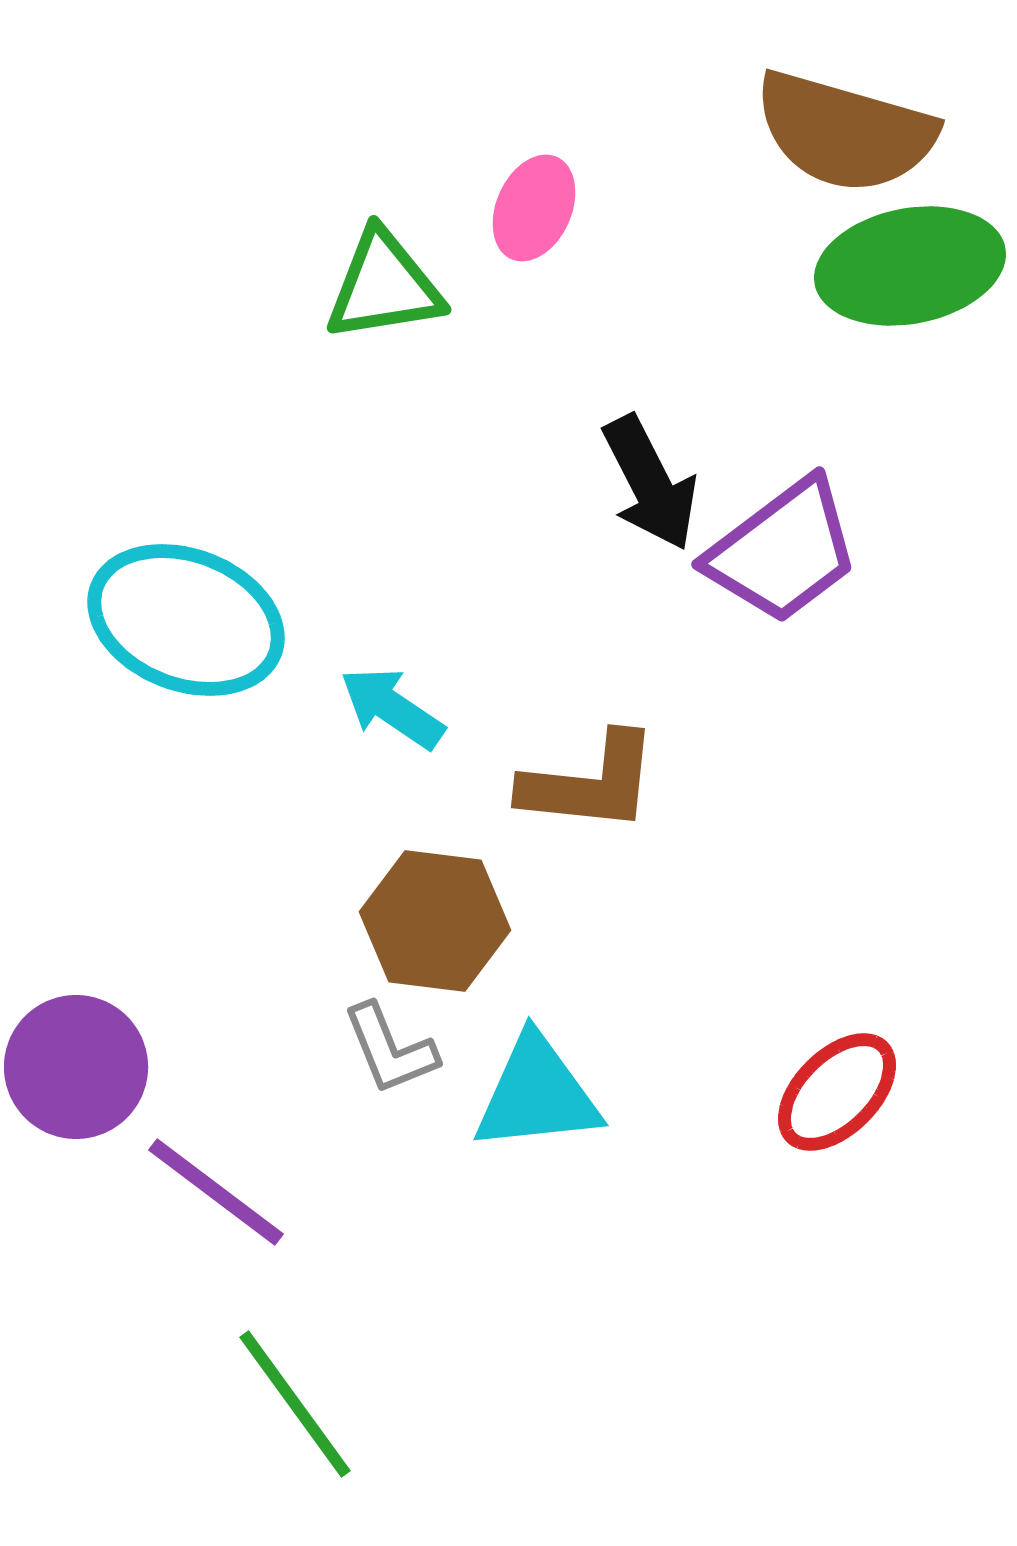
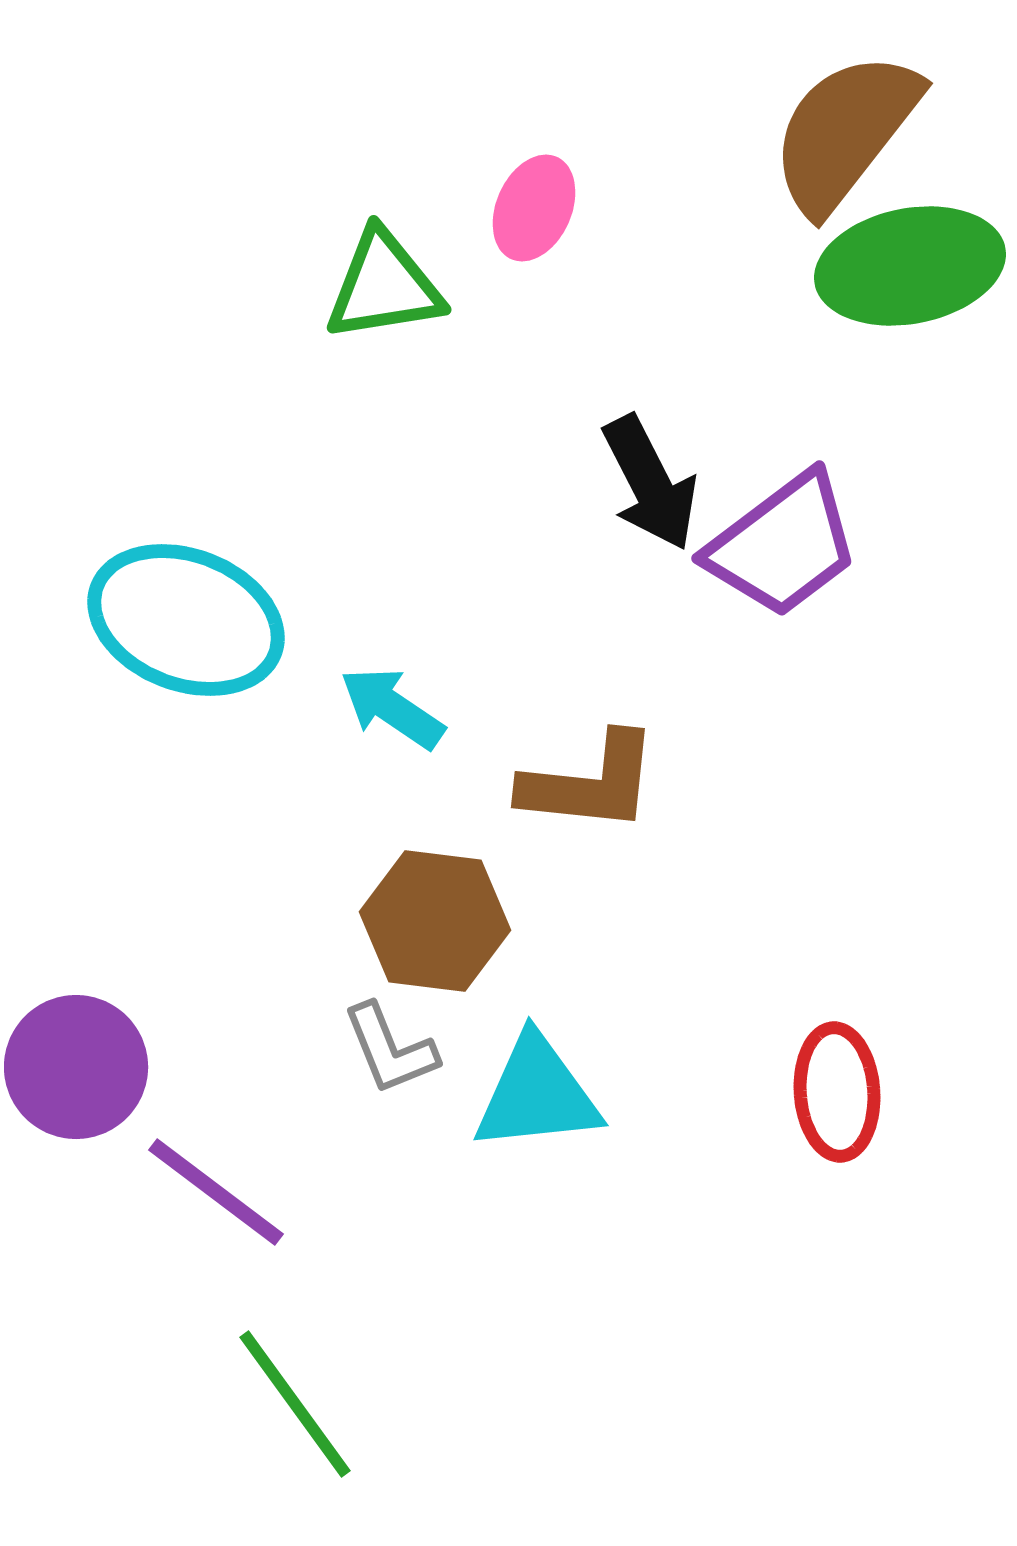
brown semicircle: rotated 112 degrees clockwise
purple trapezoid: moved 6 px up
red ellipse: rotated 49 degrees counterclockwise
